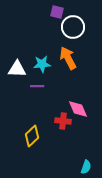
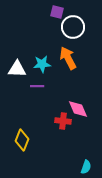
yellow diamond: moved 10 px left, 4 px down; rotated 25 degrees counterclockwise
